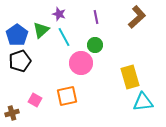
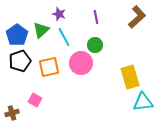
orange square: moved 18 px left, 29 px up
